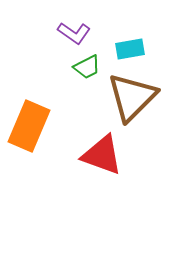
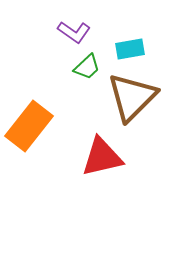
purple L-shape: moved 1 px up
green trapezoid: rotated 16 degrees counterclockwise
orange rectangle: rotated 15 degrees clockwise
red triangle: moved 2 px down; rotated 33 degrees counterclockwise
